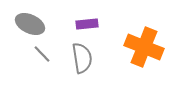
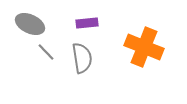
purple rectangle: moved 1 px up
gray line: moved 4 px right, 2 px up
